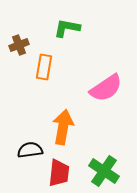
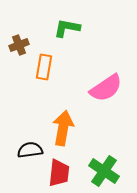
orange arrow: moved 1 px down
